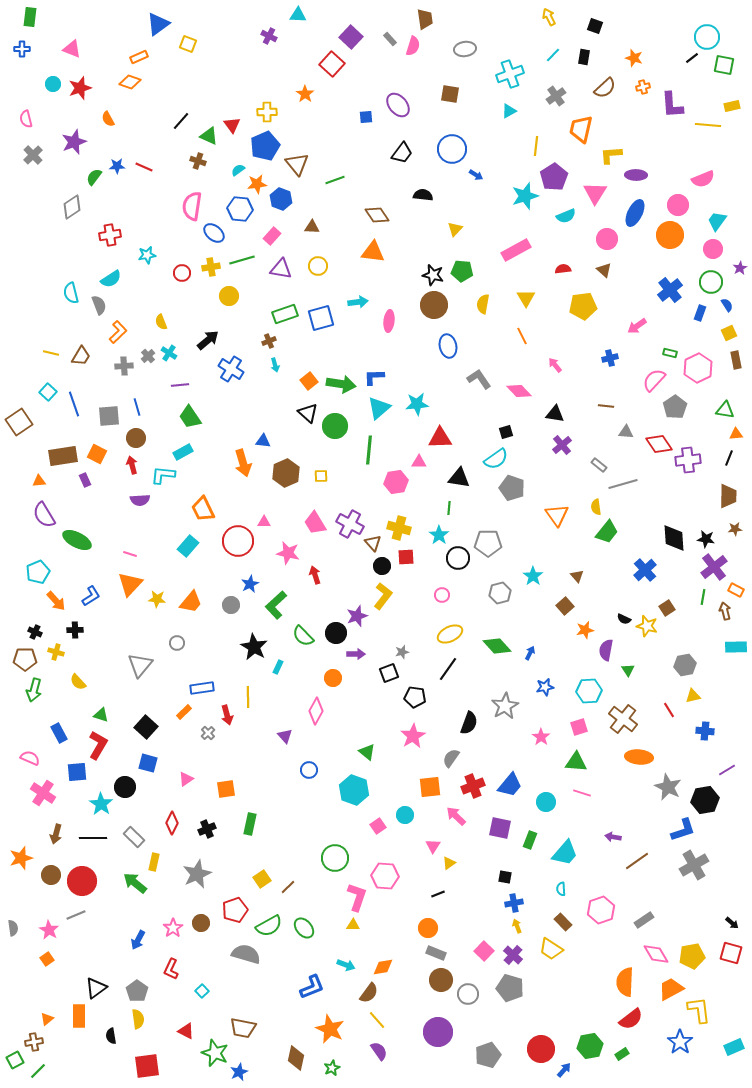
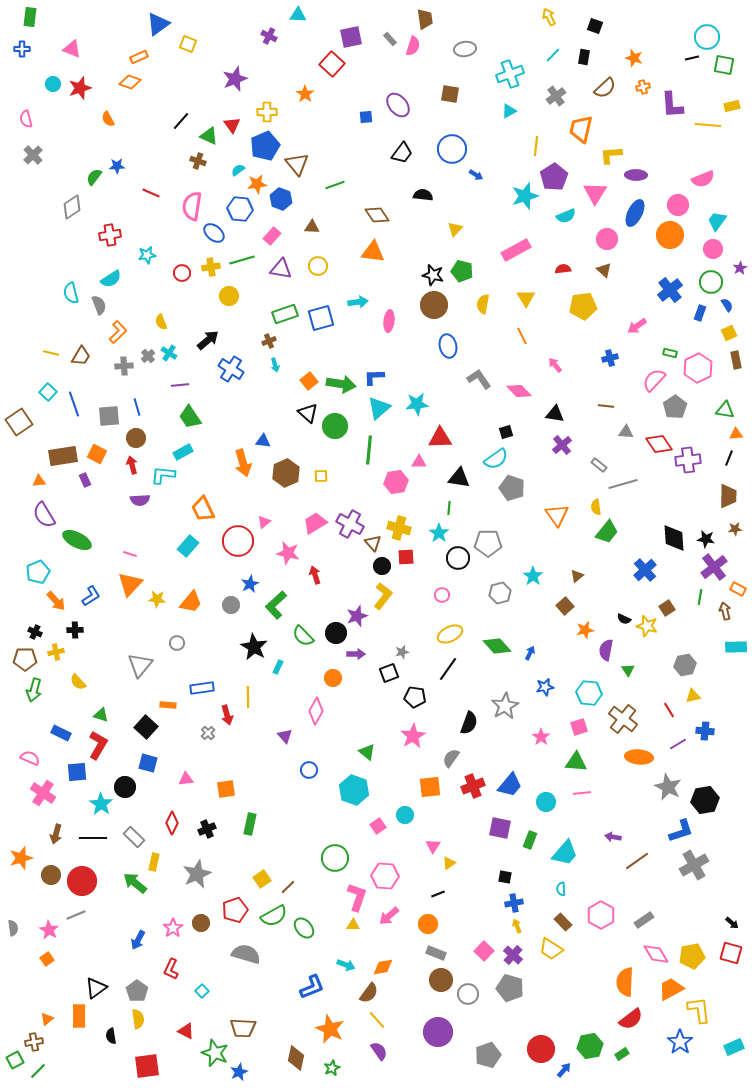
purple square at (351, 37): rotated 35 degrees clockwise
black line at (692, 58): rotated 24 degrees clockwise
purple star at (74, 142): moved 161 px right, 63 px up
red line at (144, 167): moved 7 px right, 26 px down
green line at (335, 180): moved 5 px down
green pentagon at (462, 271): rotated 10 degrees clockwise
pink triangle at (264, 522): rotated 40 degrees counterclockwise
pink trapezoid at (315, 523): rotated 90 degrees clockwise
cyan star at (439, 535): moved 2 px up
brown triangle at (577, 576): rotated 32 degrees clockwise
orange rectangle at (736, 590): moved 2 px right, 1 px up
green line at (703, 597): moved 3 px left
yellow cross at (56, 652): rotated 28 degrees counterclockwise
cyan hexagon at (589, 691): moved 2 px down; rotated 10 degrees clockwise
orange rectangle at (184, 712): moved 16 px left, 7 px up; rotated 49 degrees clockwise
blue rectangle at (59, 733): moved 2 px right; rotated 36 degrees counterclockwise
purple line at (727, 770): moved 49 px left, 26 px up
pink triangle at (186, 779): rotated 28 degrees clockwise
pink line at (582, 793): rotated 24 degrees counterclockwise
pink arrow at (456, 816): moved 67 px left, 100 px down; rotated 85 degrees counterclockwise
blue L-shape at (683, 830): moved 2 px left, 1 px down
pink hexagon at (601, 910): moved 5 px down; rotated 12 degrees counterclockwise
green semicircle at (269, 926): moved 5 px right, 10 px up
orange circle at (428, 928): moved 4 px up
brown trapezoid at (243, 1028): rotated 8 degrees counterclockwise
